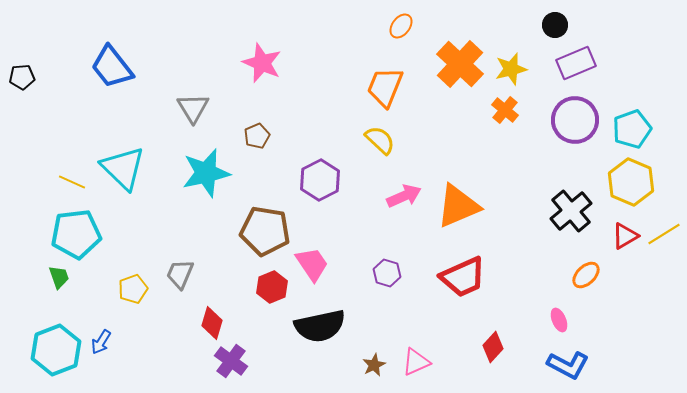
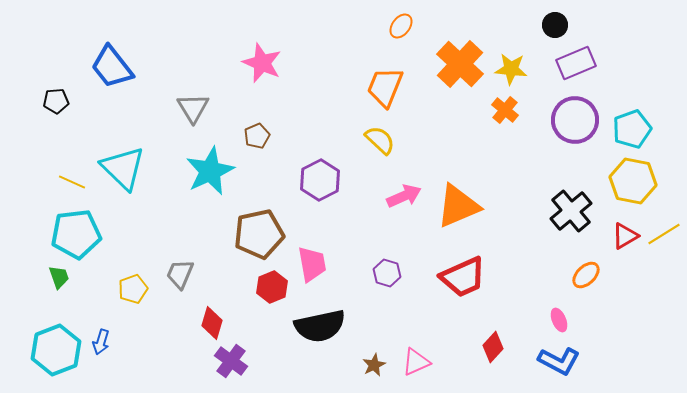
yellow star at (511, 69): rotated 20 degrees clockwise
black pentagon at (22, 77): moved 34 px right, 24 px down
cyan star at (206, 173): moved 4 px right, 2 px up; rotated 12 degrees counterclockwise
yellow hexagon at (631, 182): moved 2 px right, 1 px up; rotated 12 degrees counterclockwise
brown pentagon at (265, 231): moved 6 px left, 3 px down; rotated 21 degrees counterclockwise
pink trapezoid at (312, 264): rotated 24 degrees clockwise
blue arrow at (101, 342): rotated 15 degrees counterclockwise
blue L-shape at (568, 365): moved 9 px left, 4 px up
